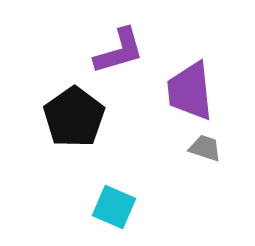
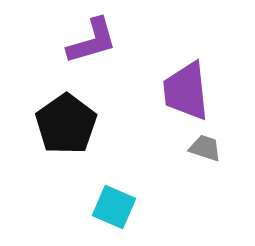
purple L-shape: moved 27 px left, 10 px up
purple trapezoid: moved 4 px left
black pentagon: moved 8 px left, 7 px down
